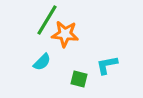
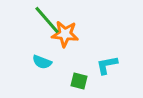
green line: rotated 72 degrees counterclockwise
cyan semicircle: rotated 66 degrees clockwise
green square: moved 2 px down
